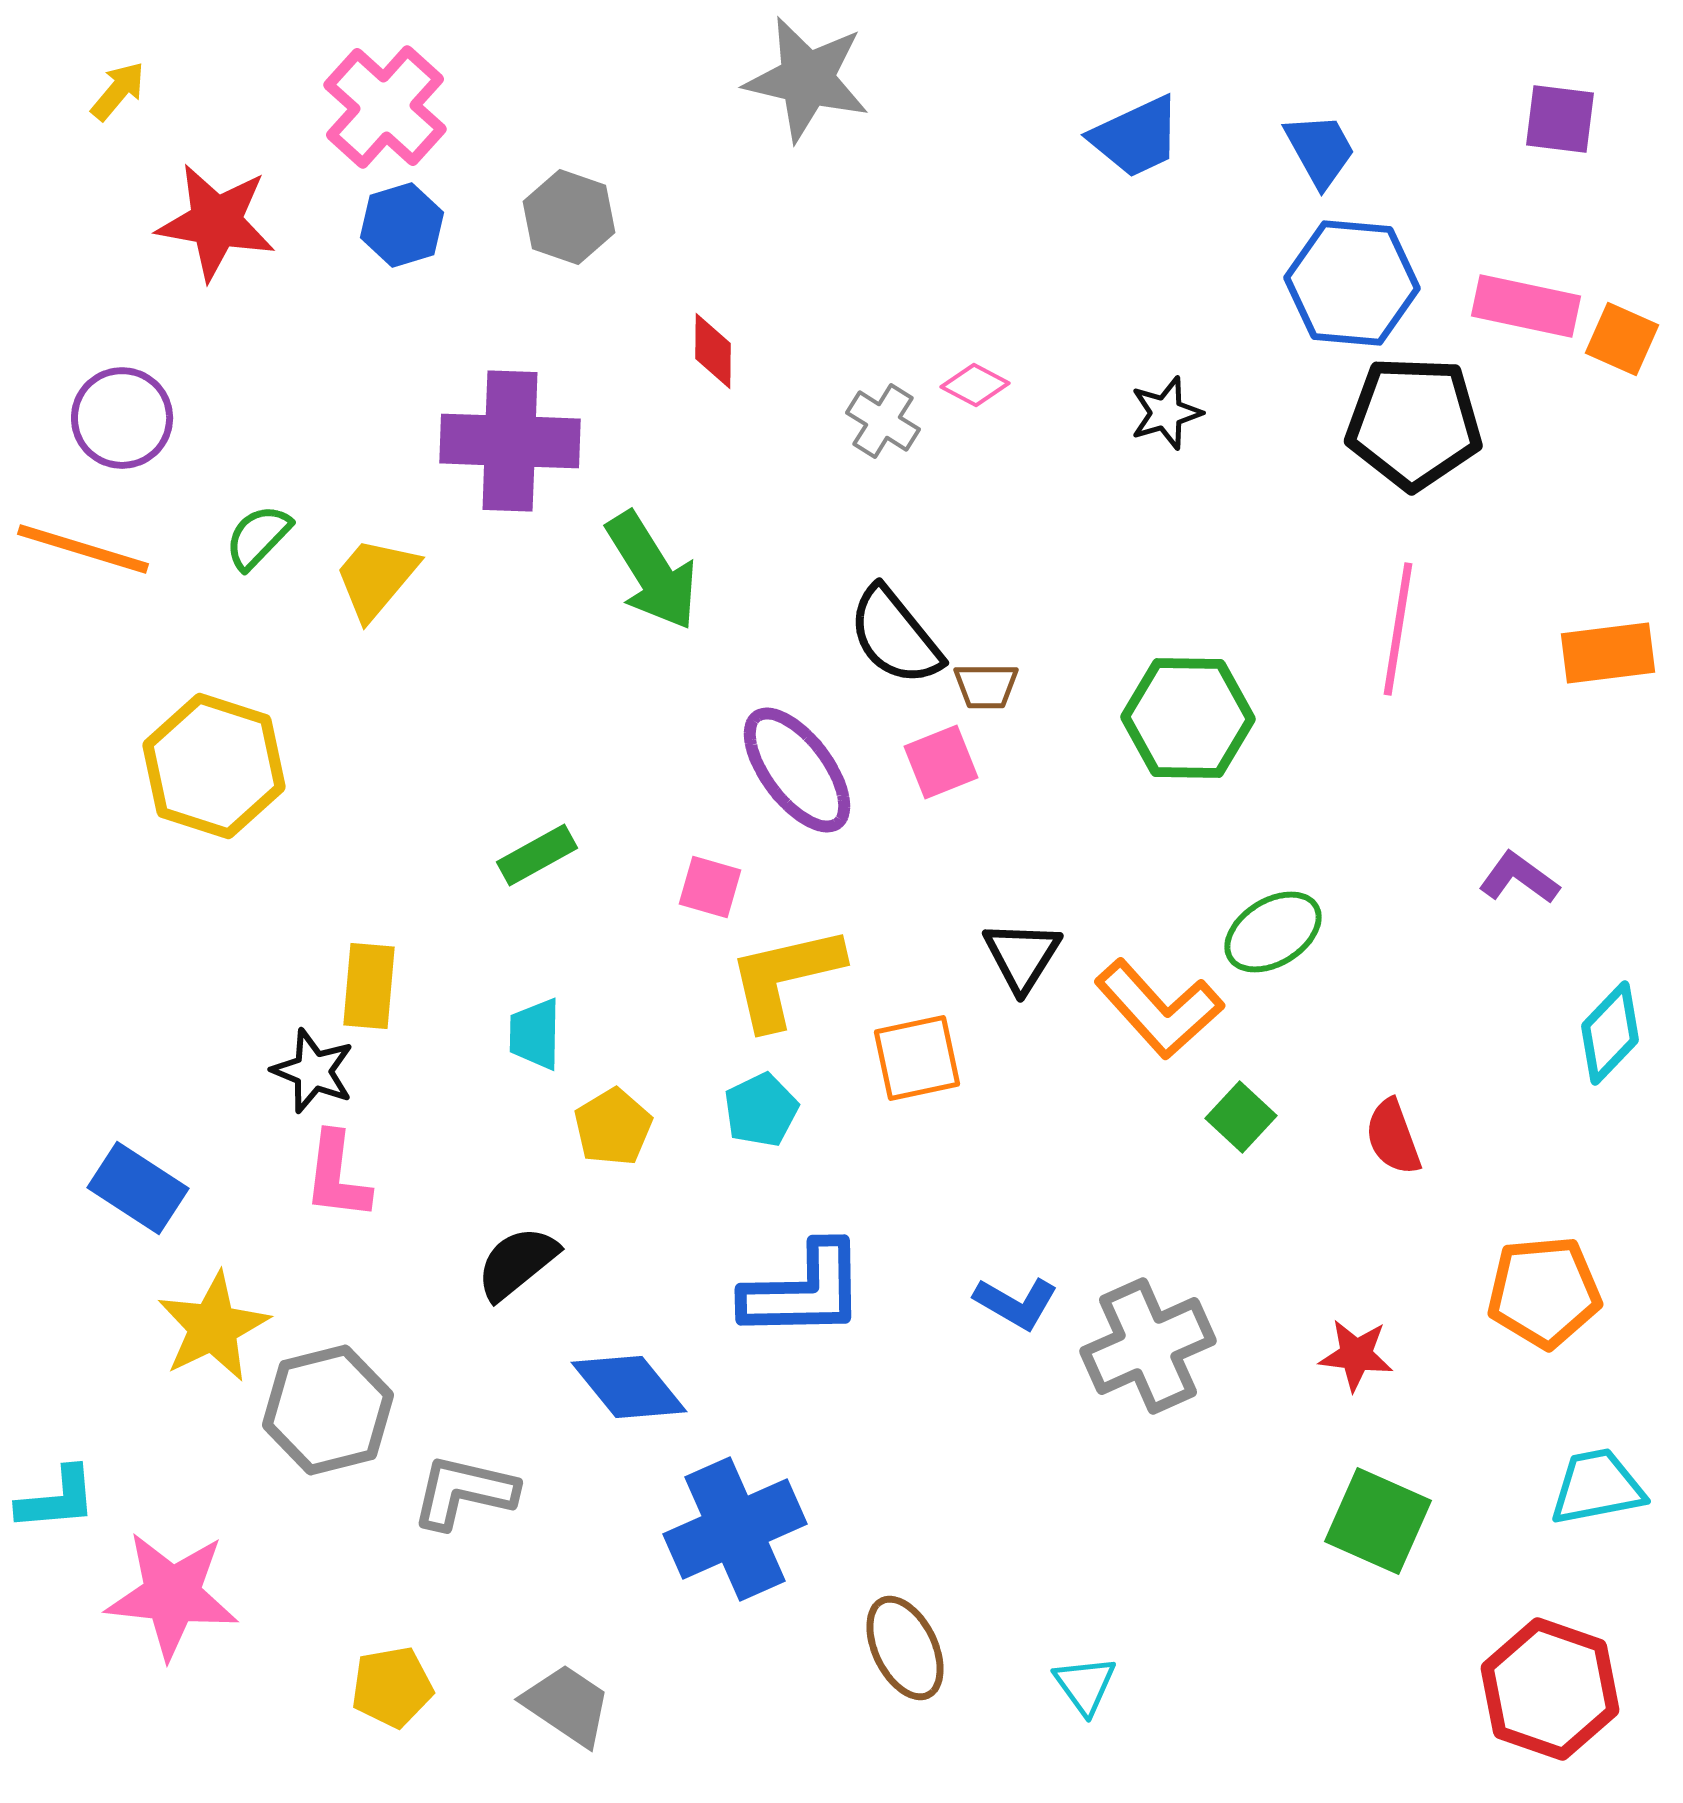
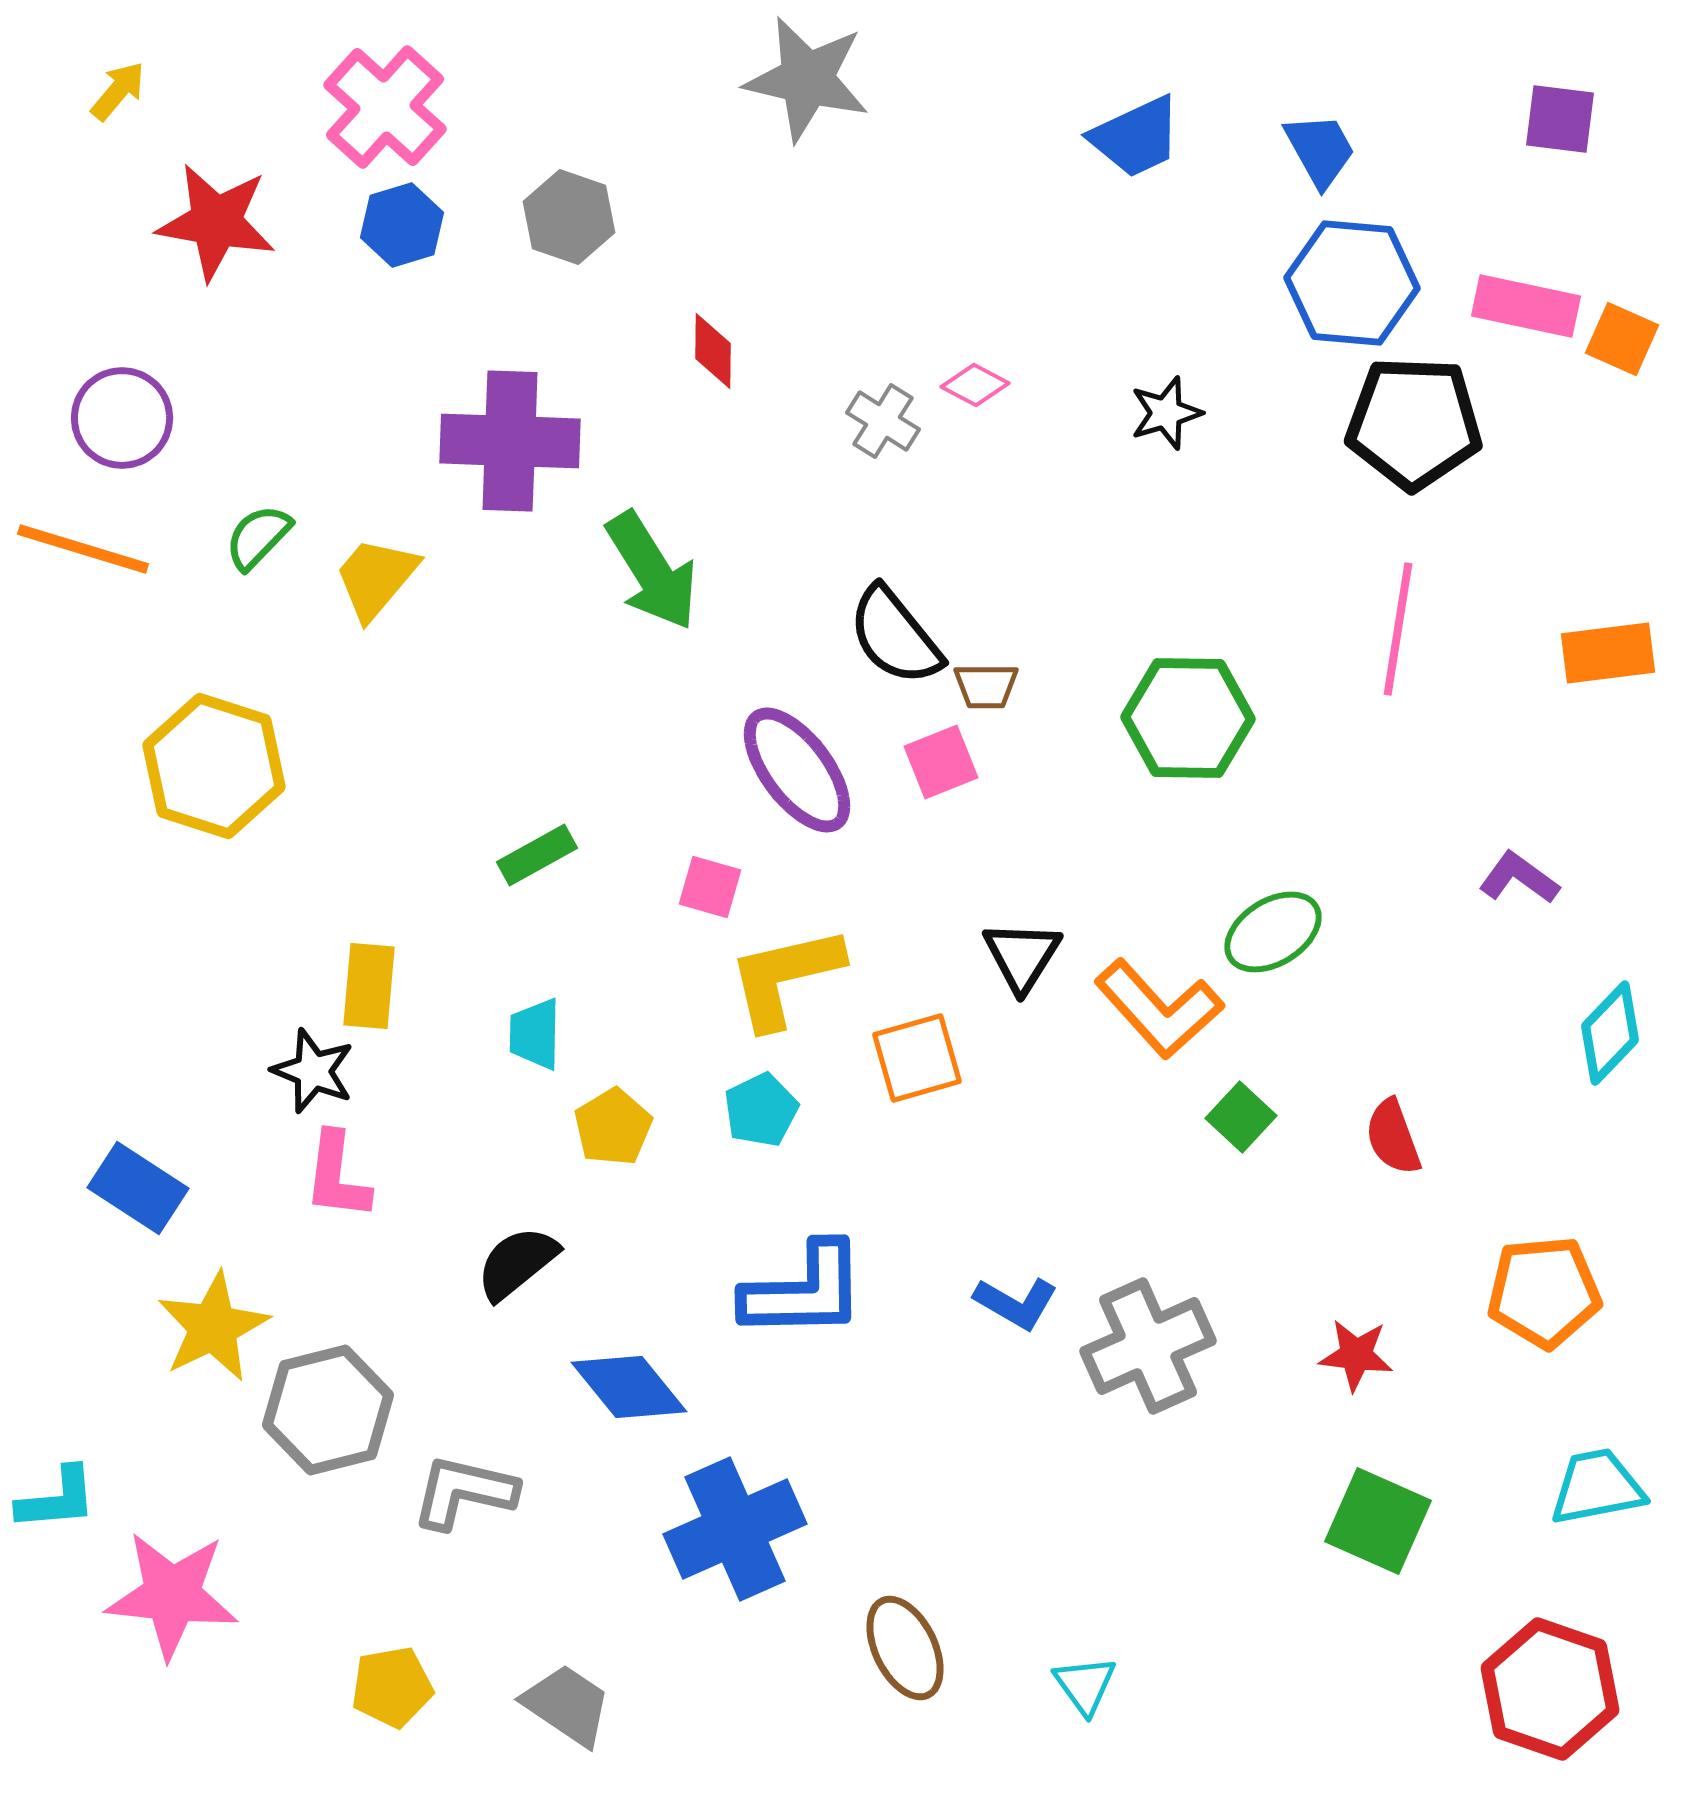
orange square at (917, 1058): rotated 4 degrees counterclockwise
